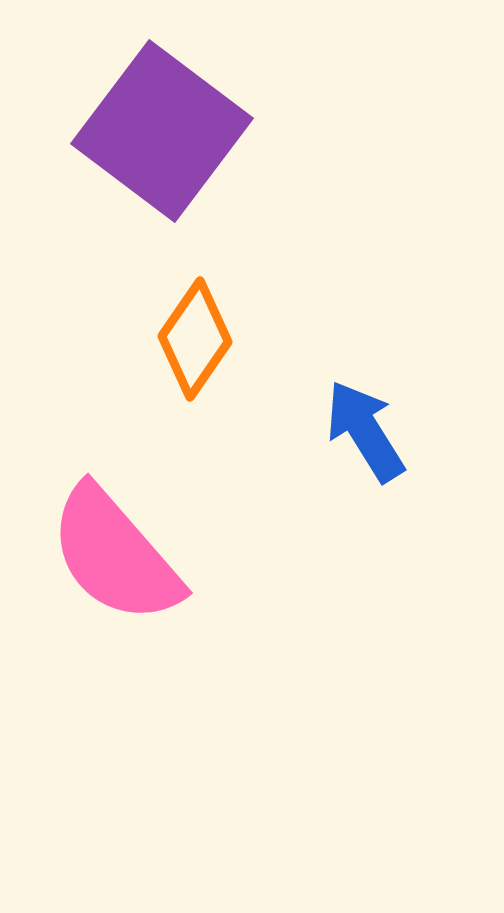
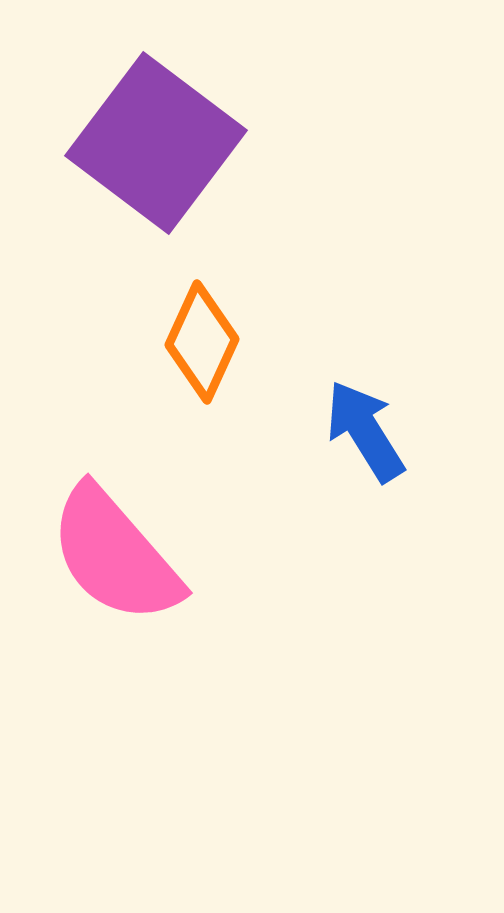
purple square: moved 6 px left, 12 px down
orange diamond: moved 7 px right, 3 px down; rotated 10 degrees counterclockwise
